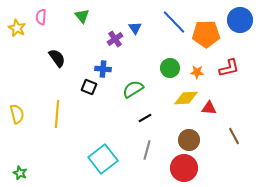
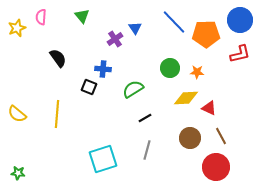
yellow star: rotated 24 degrees clockwise
black semicircle: moved 1 px right
red L-shape: moved 11 px right, 14 px up
red triangle: rotated 21 degrees clockwise
yellow semicircle: rotated 144 degrees clockwise
brown line: moved 13 px left
brown circle: moved 1 px right, 2 px up
cyan square: rotated 20 degrees clockwise
red circle: moved 32 px right, 1 px up
green star: moved 2 px left; rotated 16 degrees counterclockwise
